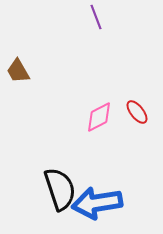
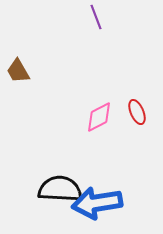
red ellipse: rotated 15 degrees clockwise
black semicircle: rotated 69 degrees counterclockwise
